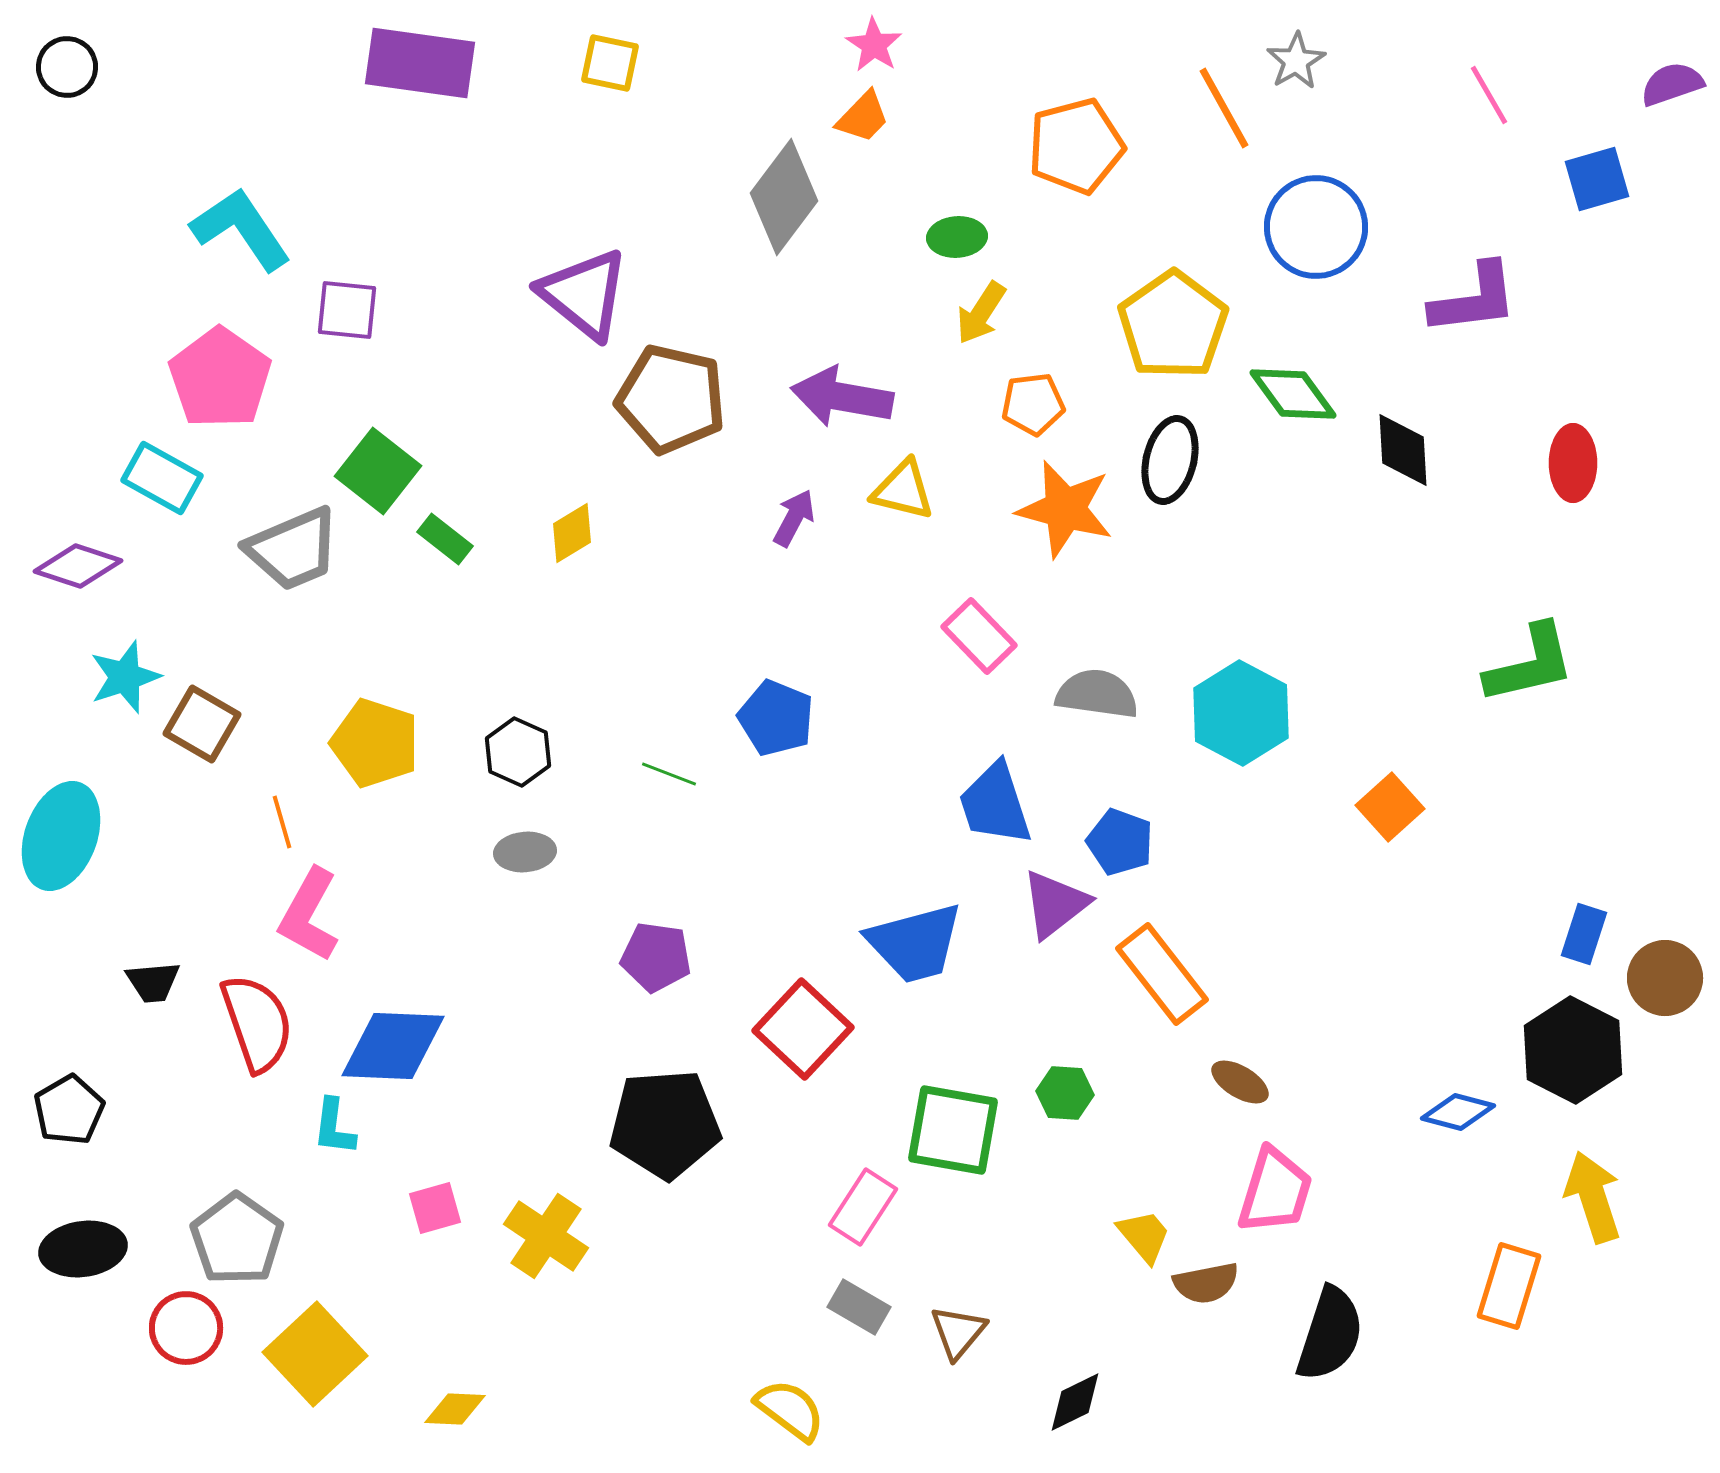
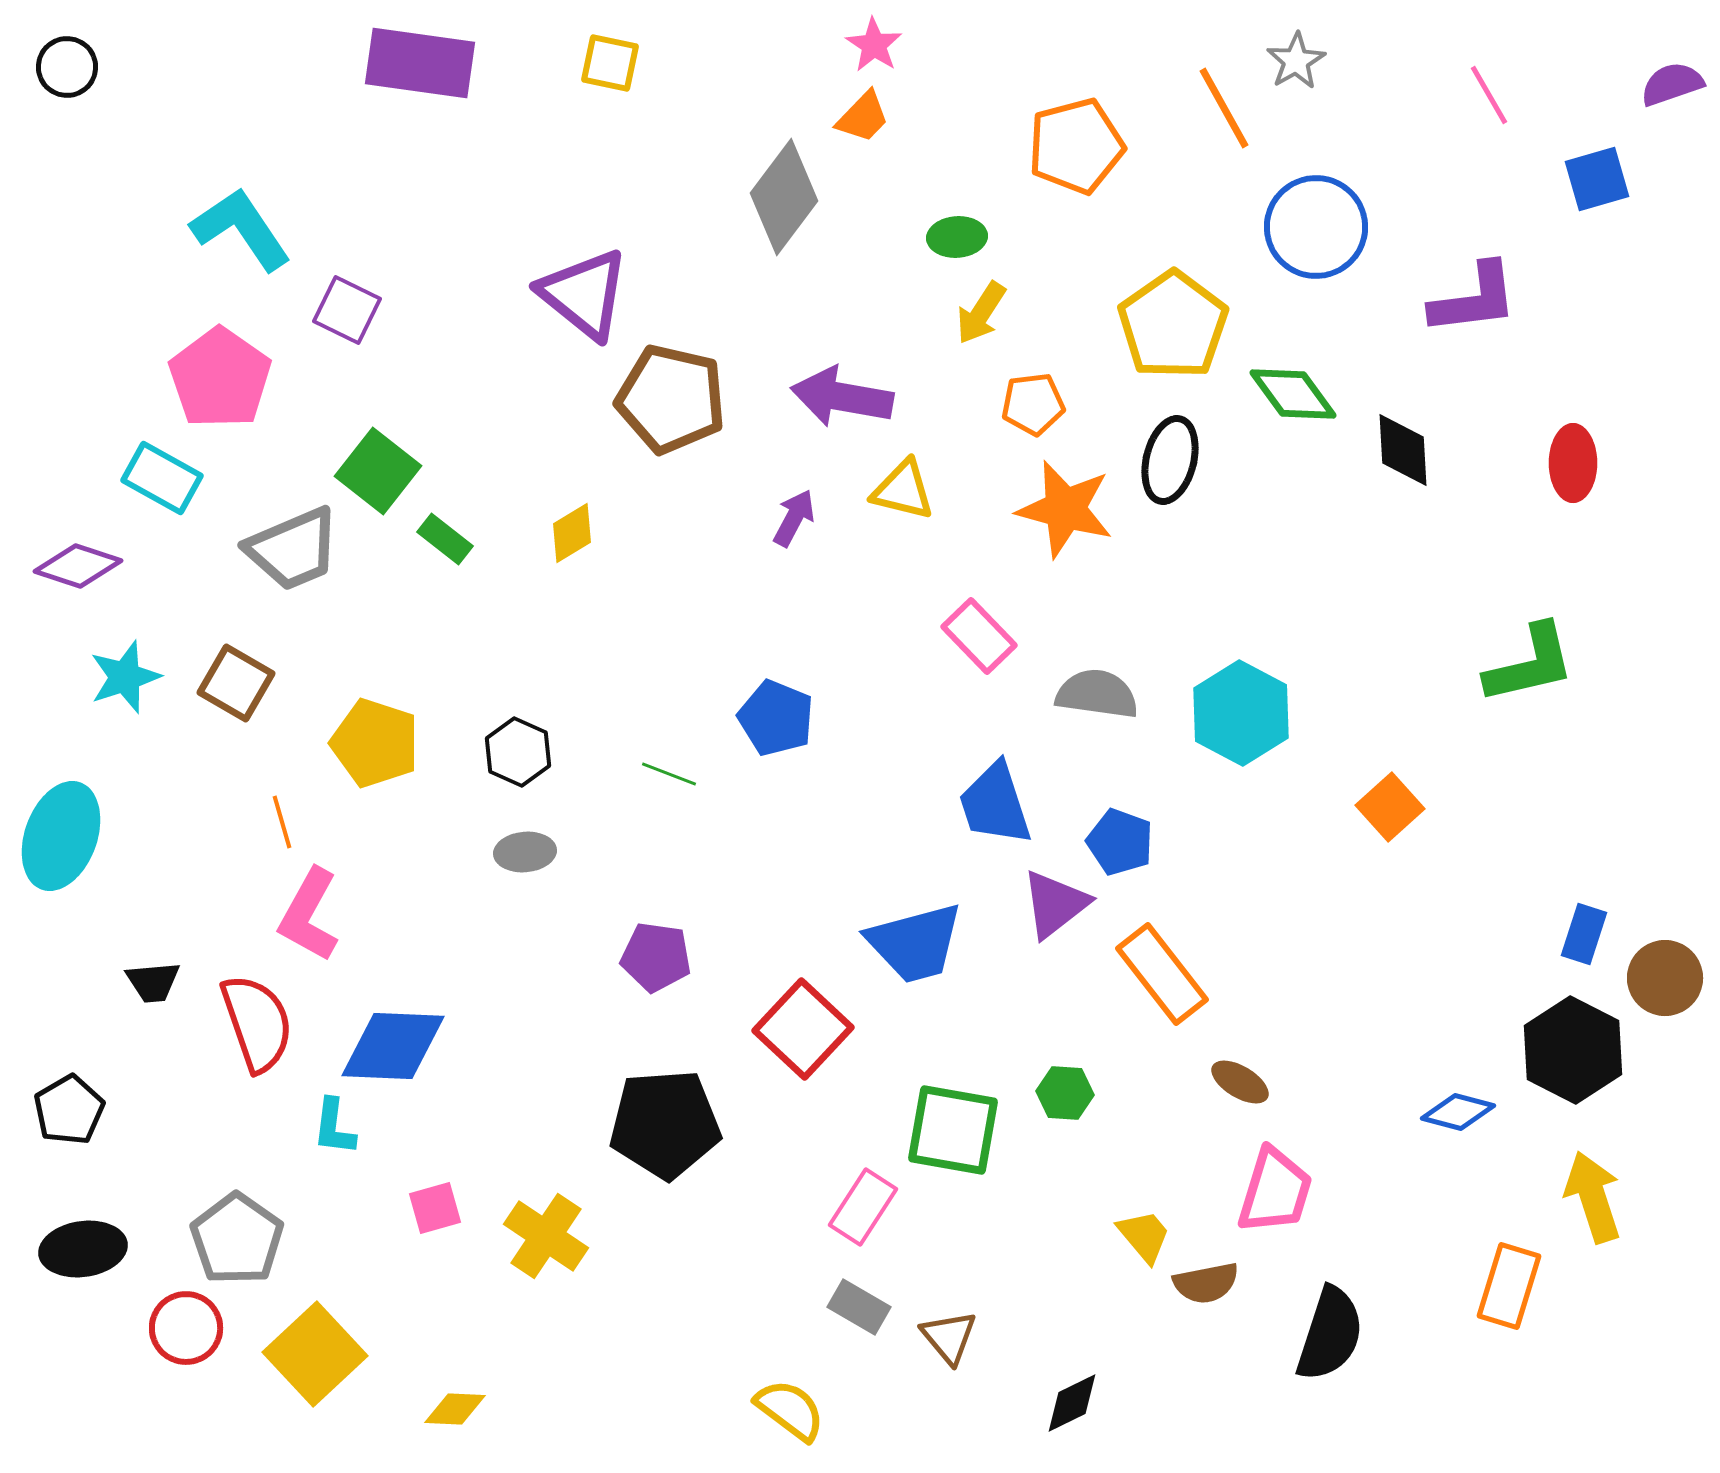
purple square at (347, 310): rotated 20 degrees clockwise
brown square at (202, 724): moved 34 px right, 41 px up
brown triangle at (958, 1332): moved 9 px left, 5 px down; rotated 20 degrees counterclockwise
black diamond at (1075, 1402): moved 3 px left, 1 px down
